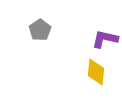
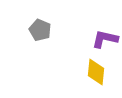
gray pentagon: rotated 15 degrees counterclockwise
